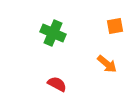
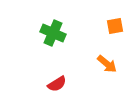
red semicircle: rotated 120 degrees clockwise
